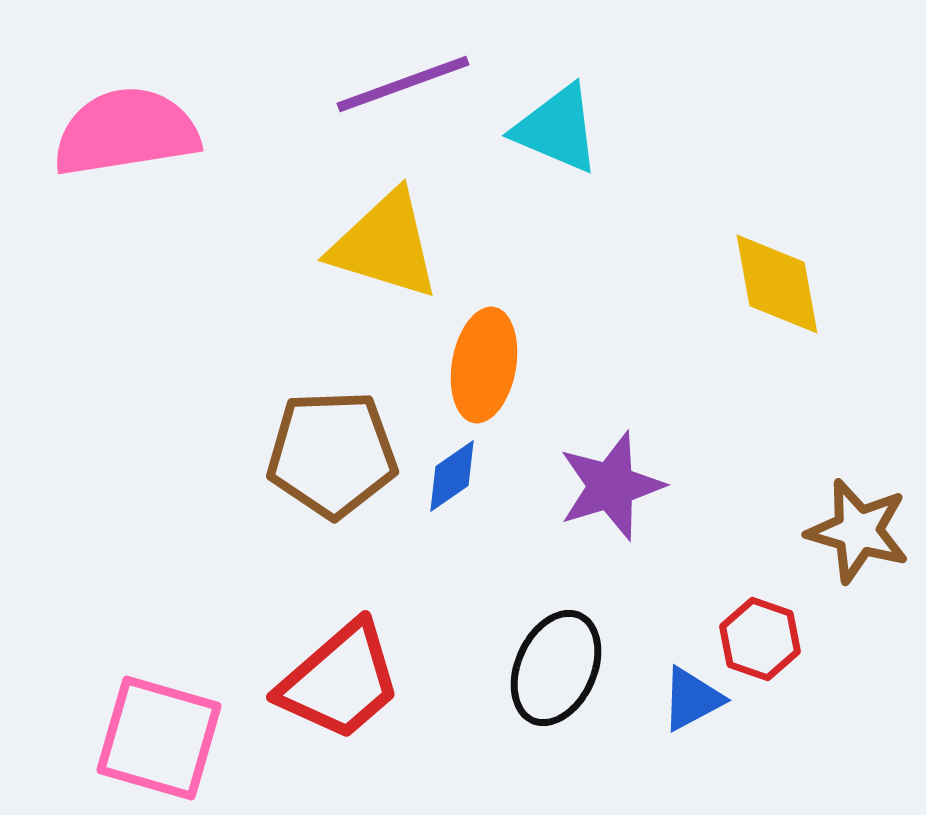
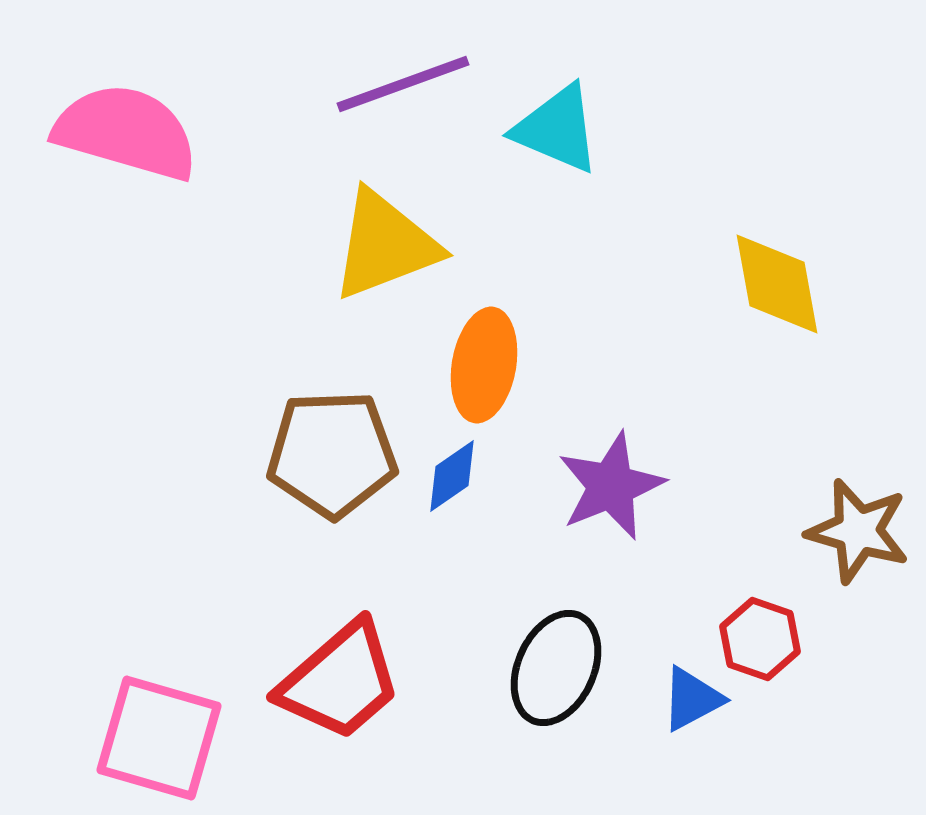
pink semicircle: rotated 25 degrees clockwise
yellow triangle: rotated 38 degrees counterclockwise
purple star: rotated 5 degrees counterclockwise
